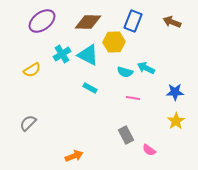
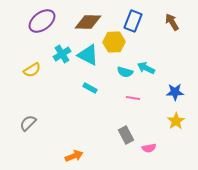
brown arrow: rotated 36 degrees clockwise
pink semicircle: moved 2 px up; rotated 48 degrees counterclockwise
